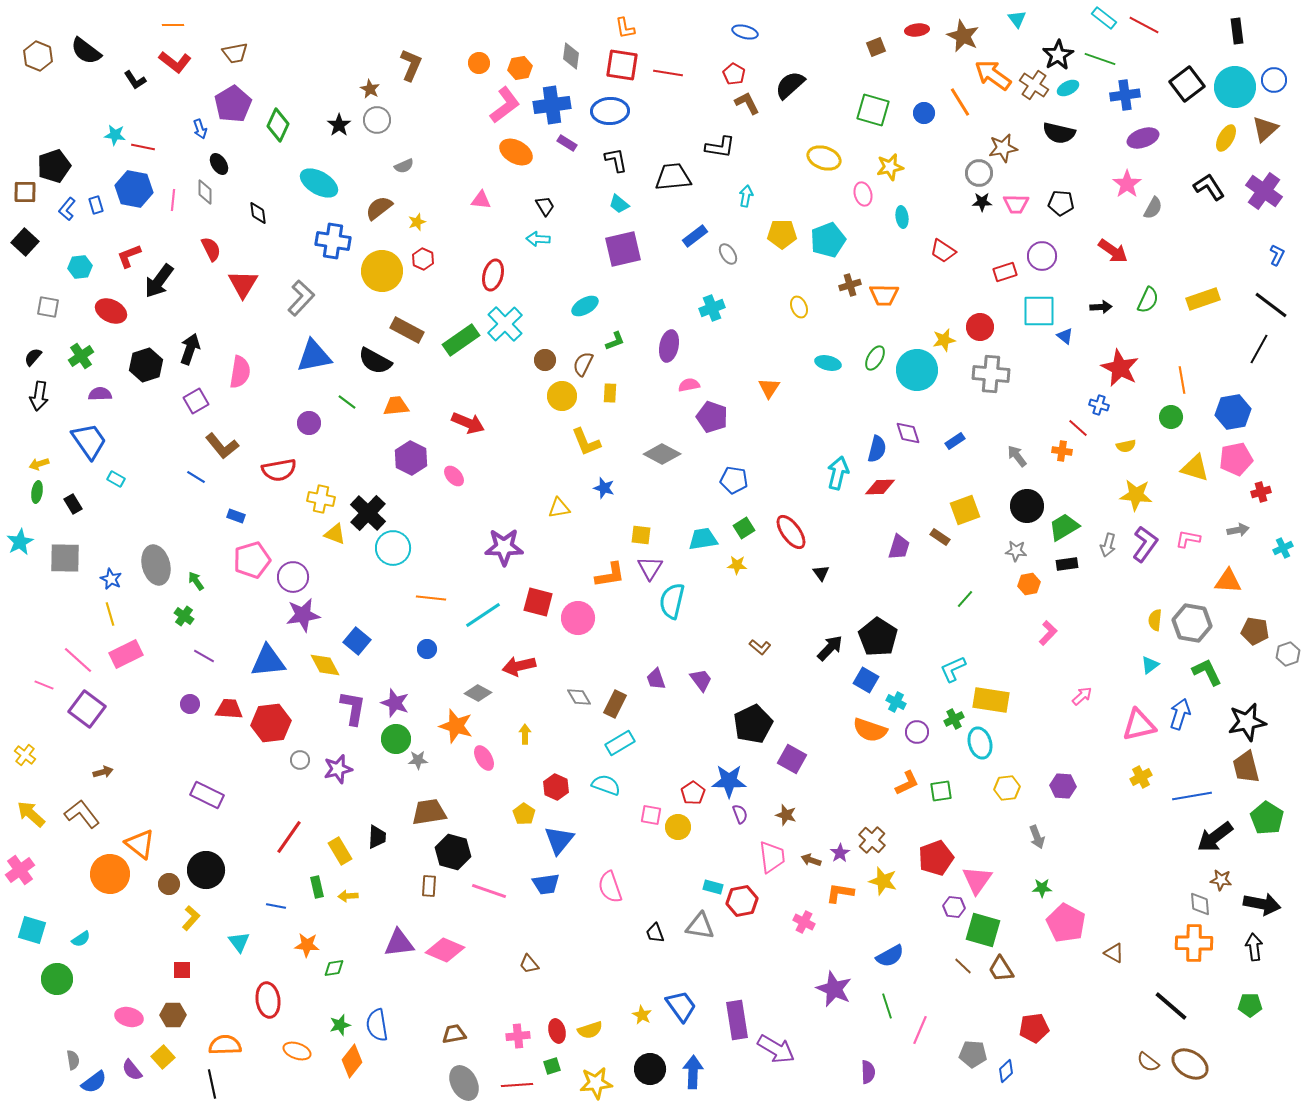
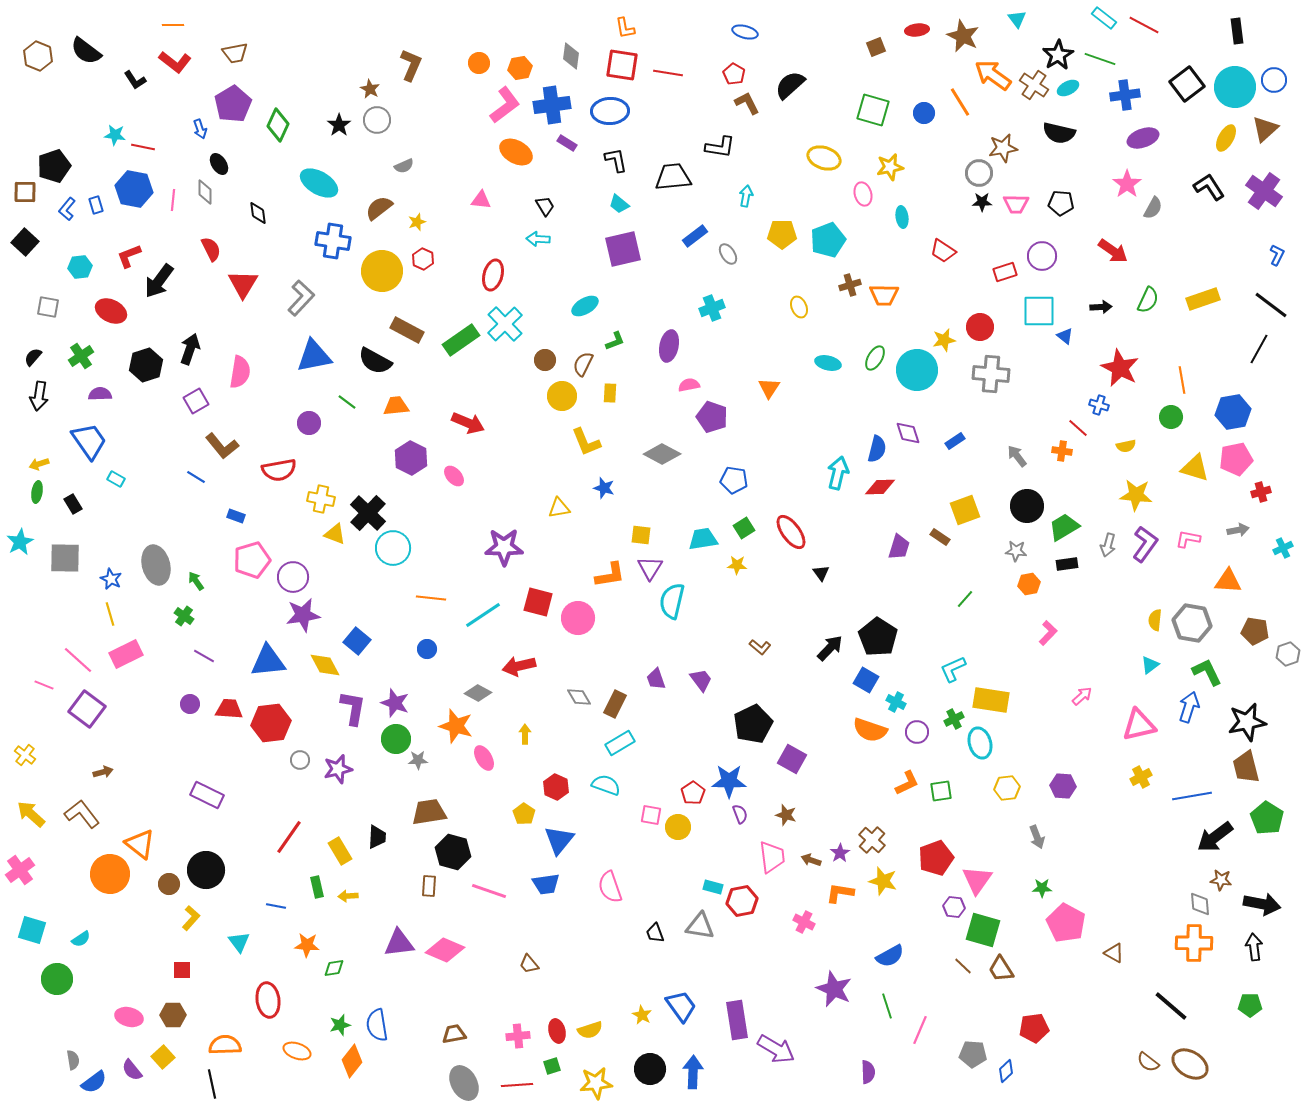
blue arrow at (1180, 714): moved 9 px right, 7 px up
